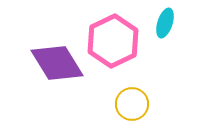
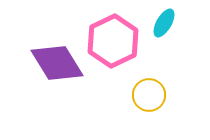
cyan ellipse: moved 1 px left; rotated 12 degrees clockwise
yellow circle: moved 17 px right, 9 px up
